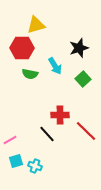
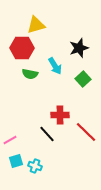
red line: moved 1 px down
